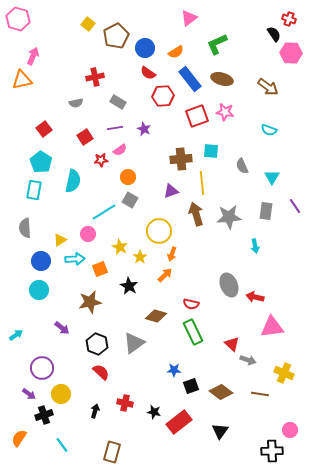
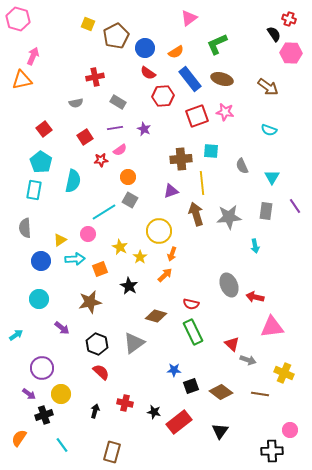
yellow square at (88, 24): rotated 16 degrees counterclockwise
cyan circle at (39, 290): moved 9 px down
